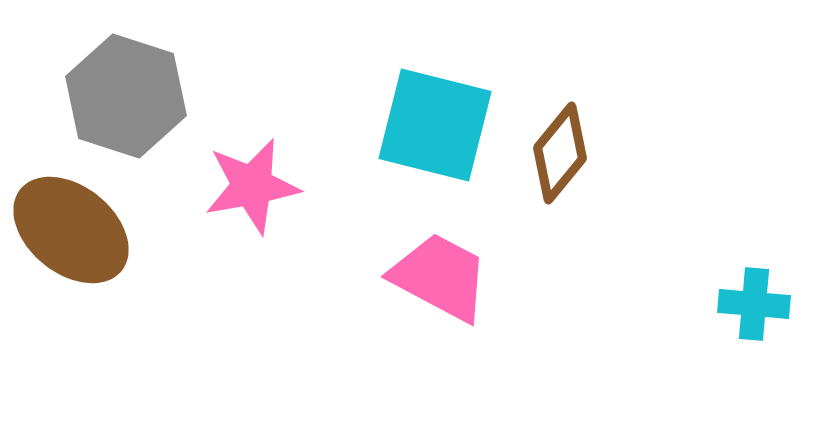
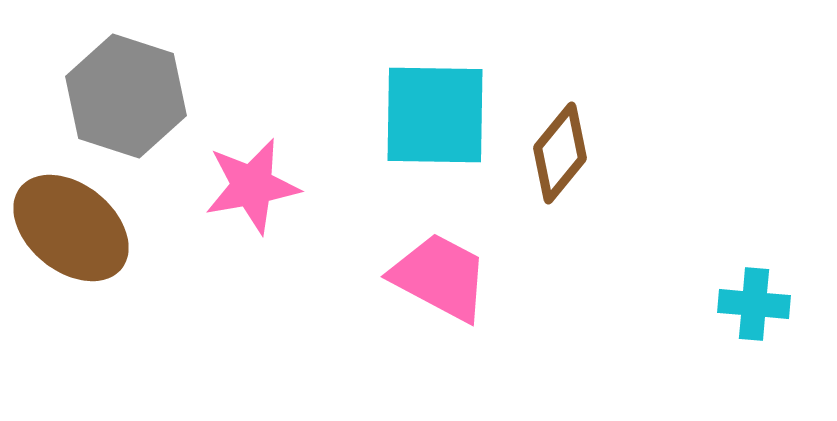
cyan square: moved 10 px up; rotated 13 degrees counterclockwise
brown ellipse: moved 2 px up
